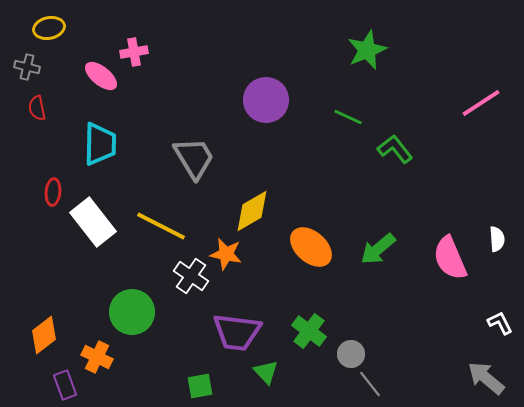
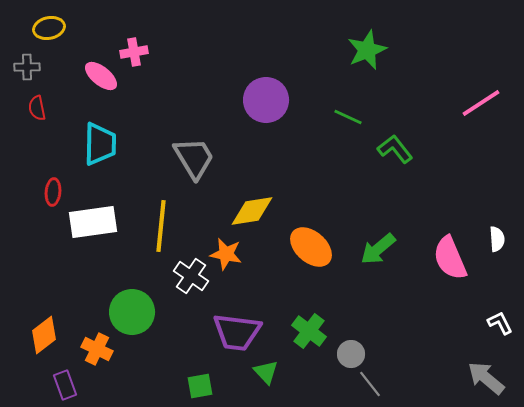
gray cross: rotated 15 degrees counterclockwise
yellow diamond: rotated 21 degrees clockwise
white rectangle: rotated 60 degrees counterclockwise
yellow line: rotated 69 degrees clockwise
orange cross: moved 8 px up
